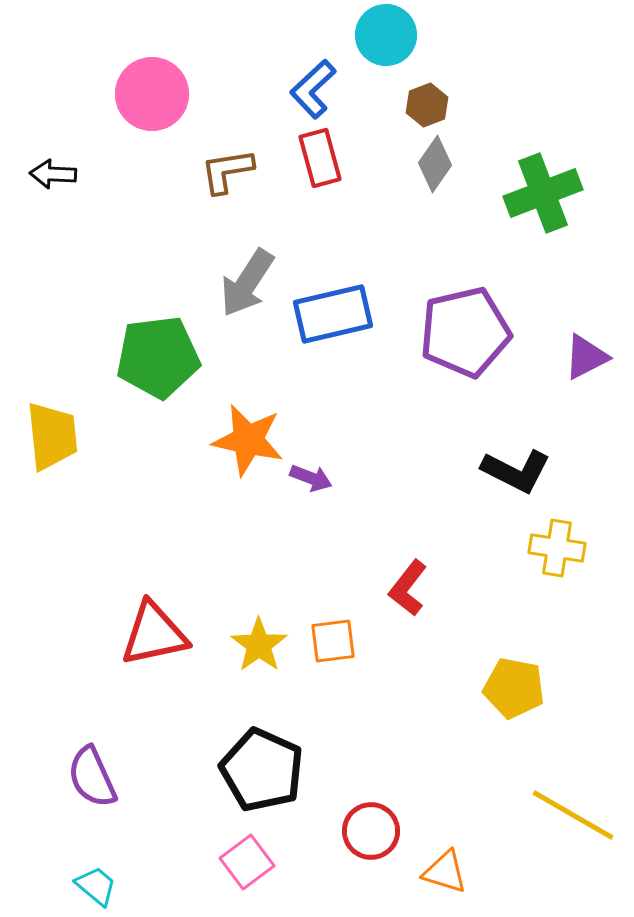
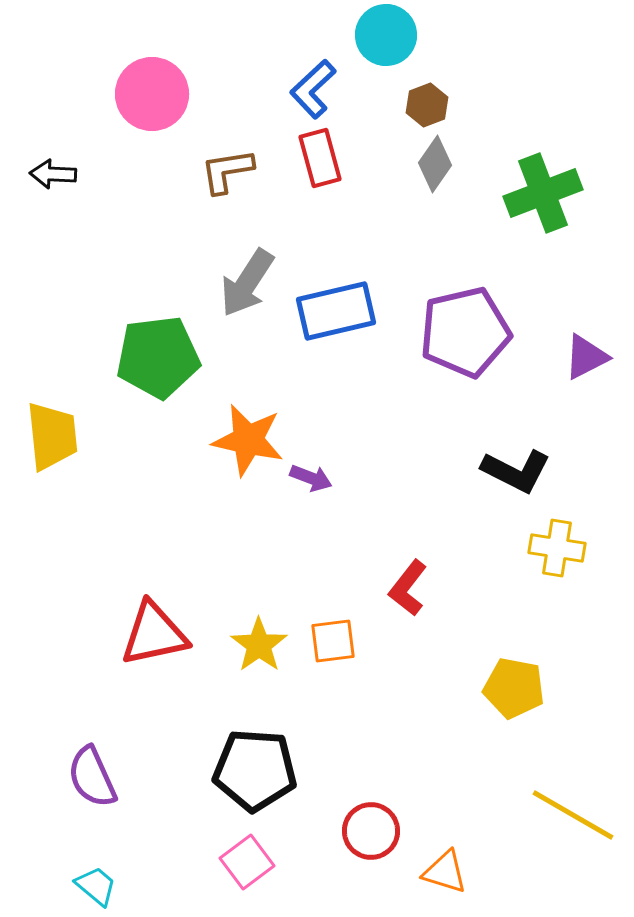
blue rectangle: moved 3 px right, 3 px up
black pentagon: moved 7 px left; rotated 20 degrees counterclockwise
